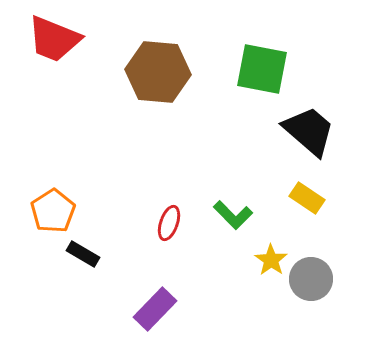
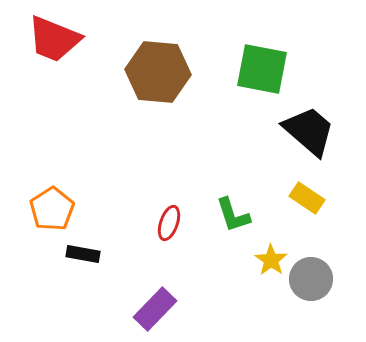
orange pentagon: moved 1 px left, 2 px up
green L-shape: rotated 27 degrees clockwise
black rectangle: rotated 20 degrees counterclockwise
